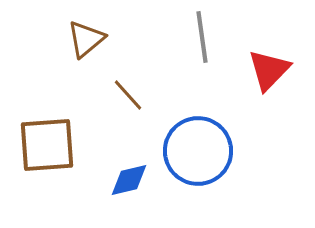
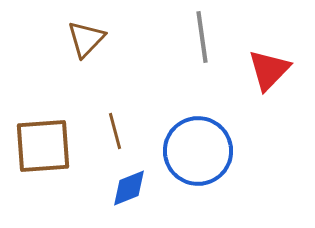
brown triangle: rotated 6 degrees counterclockwise
brown line: moved 13 px left, 36 px down; rotated 27 degrees clockwise
brown square: moved 4 px left, 1 px down
blue diamond: moved 8 px down; rotated 9 degrees counterclockwise
